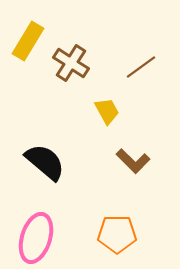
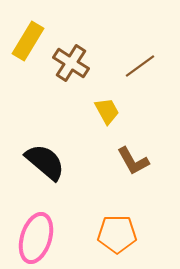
brown line: moved 1 px left, 1 px up
brown L-shape: rotated 16 degrees clockwise
